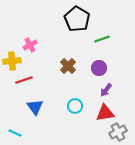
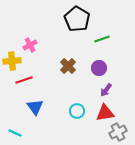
cyan circle: moved 2 px right, 5 px down
